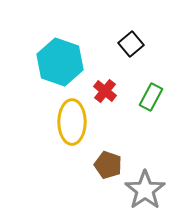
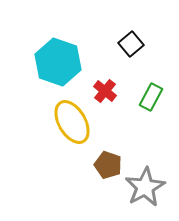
cyan hexagon: moved 2 px left
yellow ellipse: rotated 30 degrees counterclockwise
gray star: moved 3 px up; rotated 6 degrees clockwise
